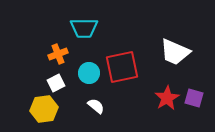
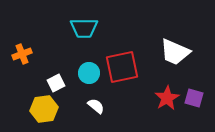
orange cross: moved 36 px left
